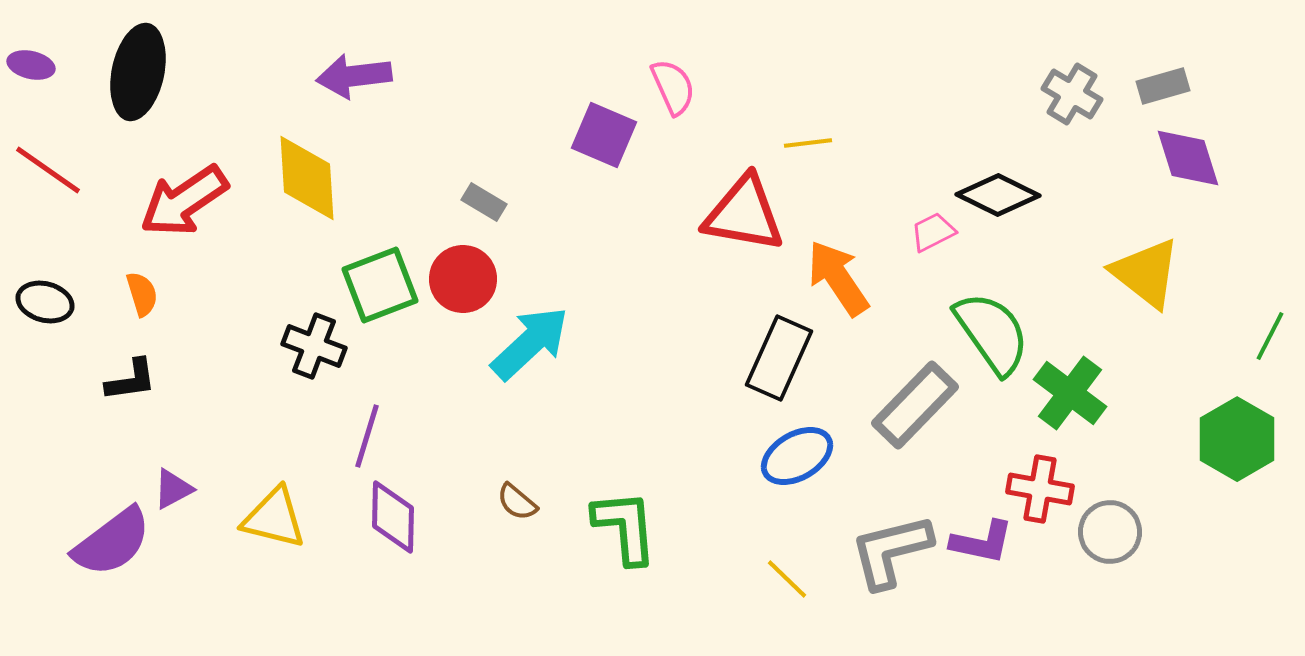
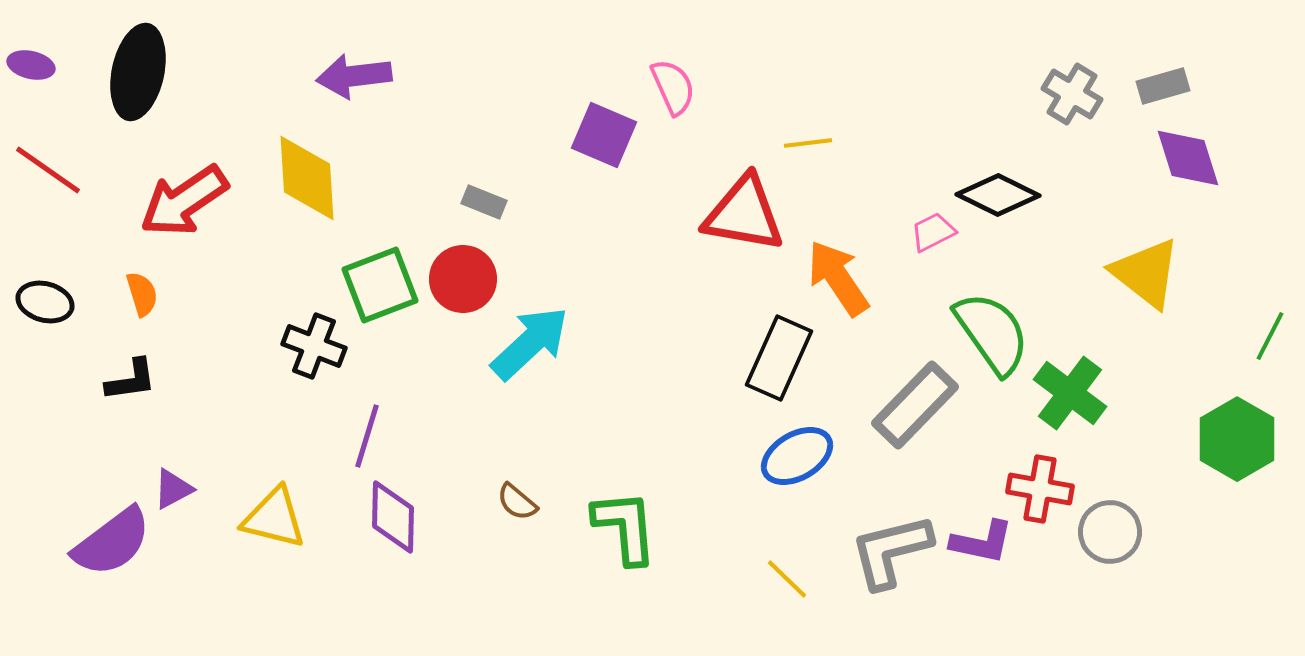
gray rectangle at (484, 202): rotated 9 degrees counterclockwise
